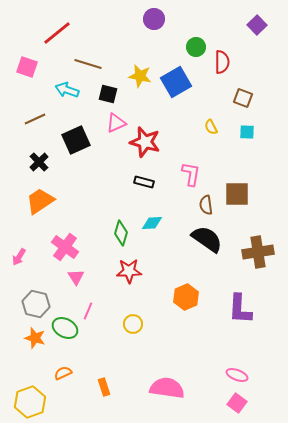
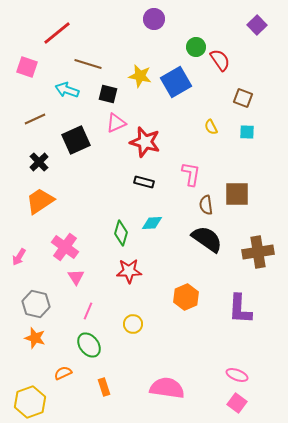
red semicircle at (222, 62): moved 2 px left, 2 px up; rotated 35 degrees counterclockwise
green ellipse at (65, 328): moved 24 px right, 17 px down; rotated 25 degrees clockwise
